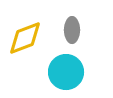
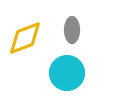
cyan circle: moved 1 px right, 1 px down
